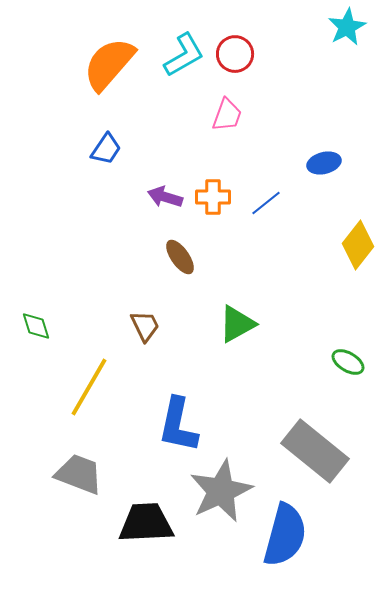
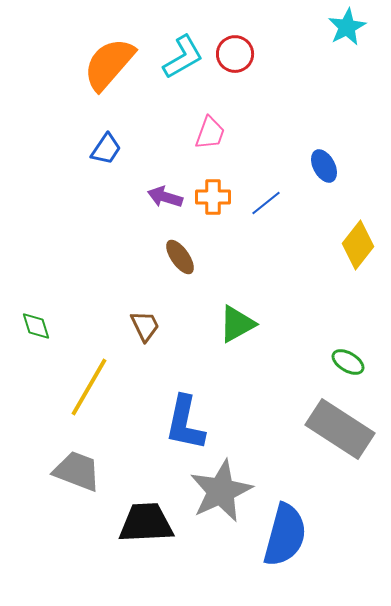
cyan L-shape: moved 1 px left, 2 px down
pink trapezoid: moved 17 px left, 18 px down
blue ellipse: moved 3 px down; rotated 76 degrees clockwise
blue L-shape: moved 7 px right, 2 px up
gray rectangle: moved 25 px right, 22 px up; rotated 6 degrees counterclockwise
gray trapezoid: moved 2 px left, 3 px up
